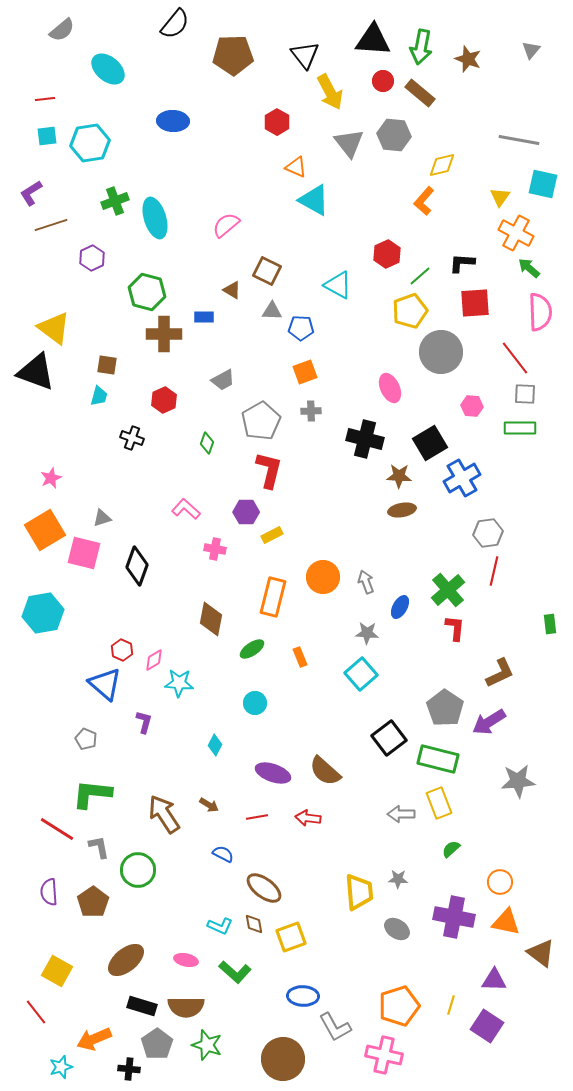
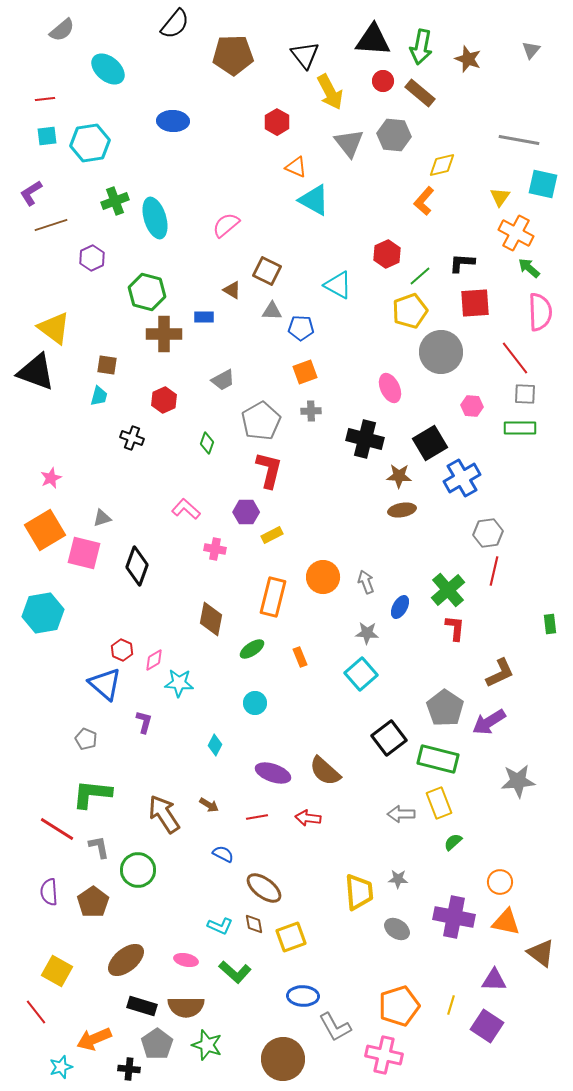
green semicircle at (451, 849): moved 2 px right, 7 px up
